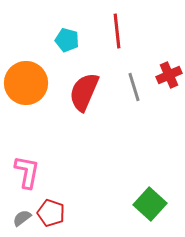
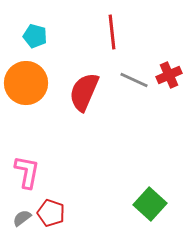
red line: moved 5 px left, 1 px down
cyan pentagon: moved 32 px left, 4 px up
gray line: moved 7 px up; rotated 48 degrees counterclockwise
